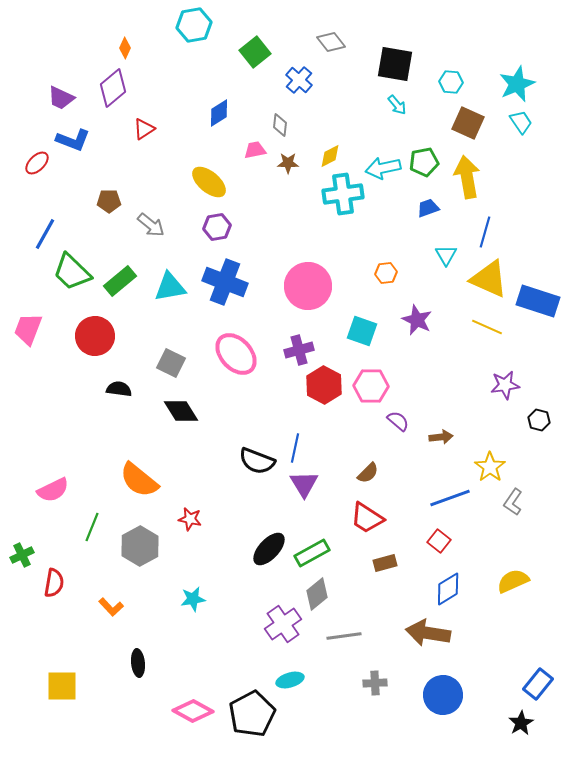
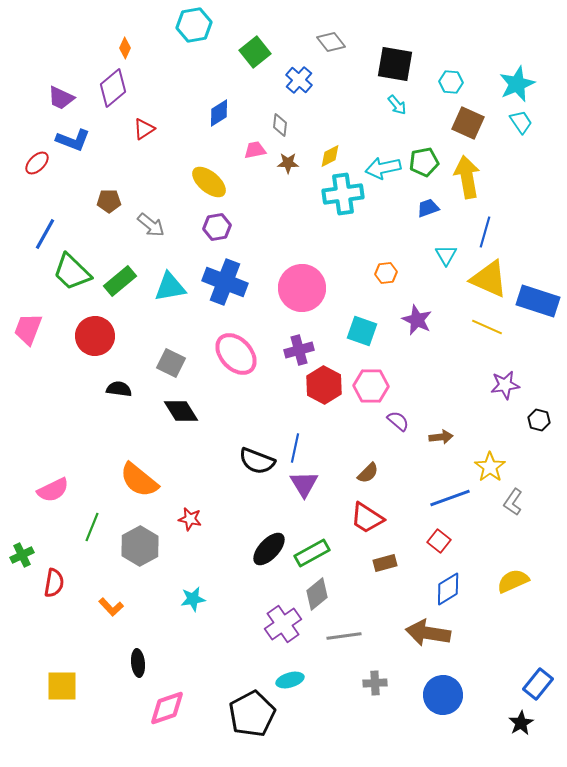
pink circle at (308, 286): moved 6 px left, 2 px down
pink diamond at (193, 711): moved 26 px left, 3 px up; rotated 48 degrees counterclockwise
